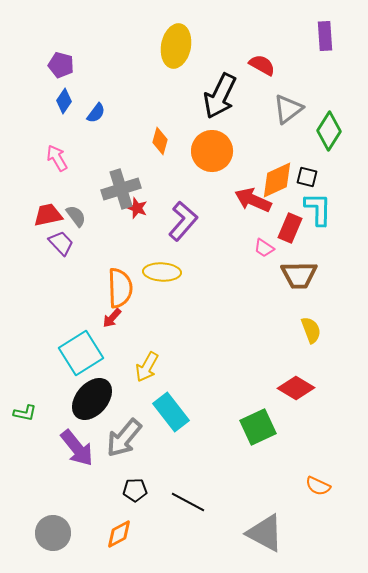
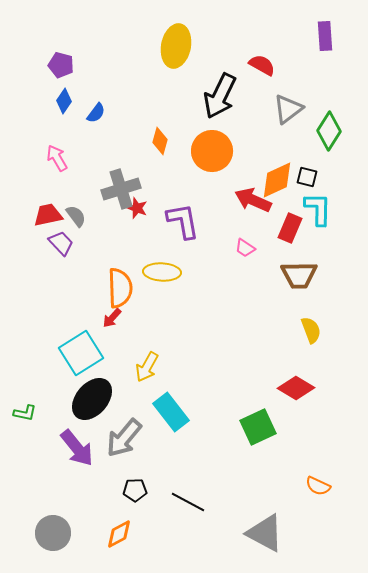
purple L-shape at (183, 221): rotated 51 degrees counterclockwise
pink trapezoid at (264, 248): moved 19 px left
